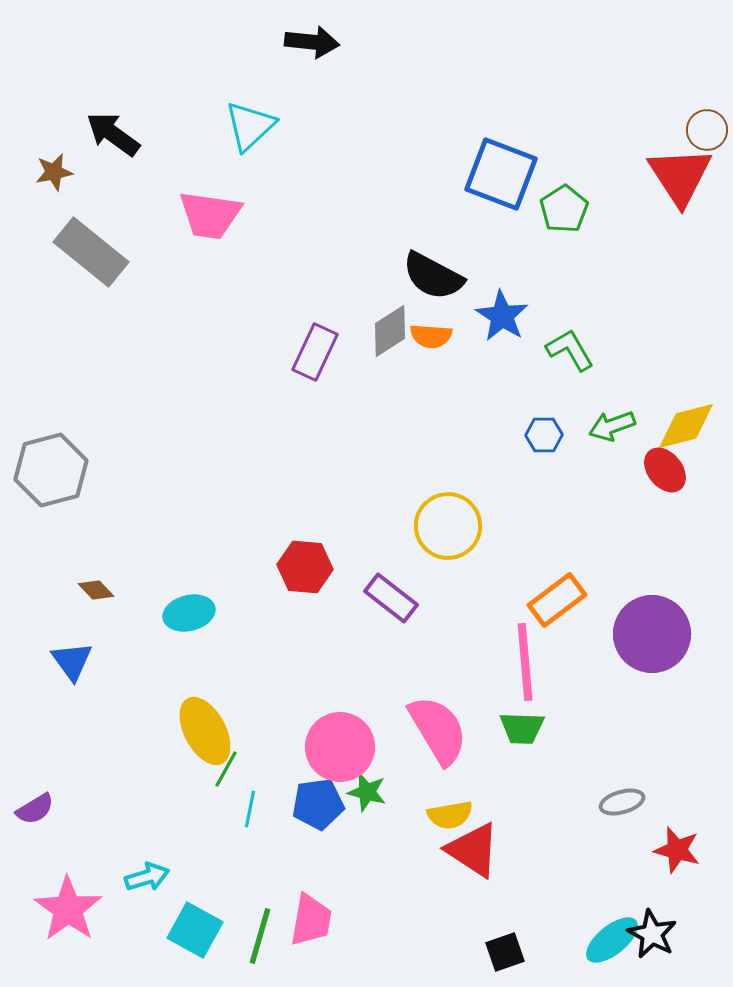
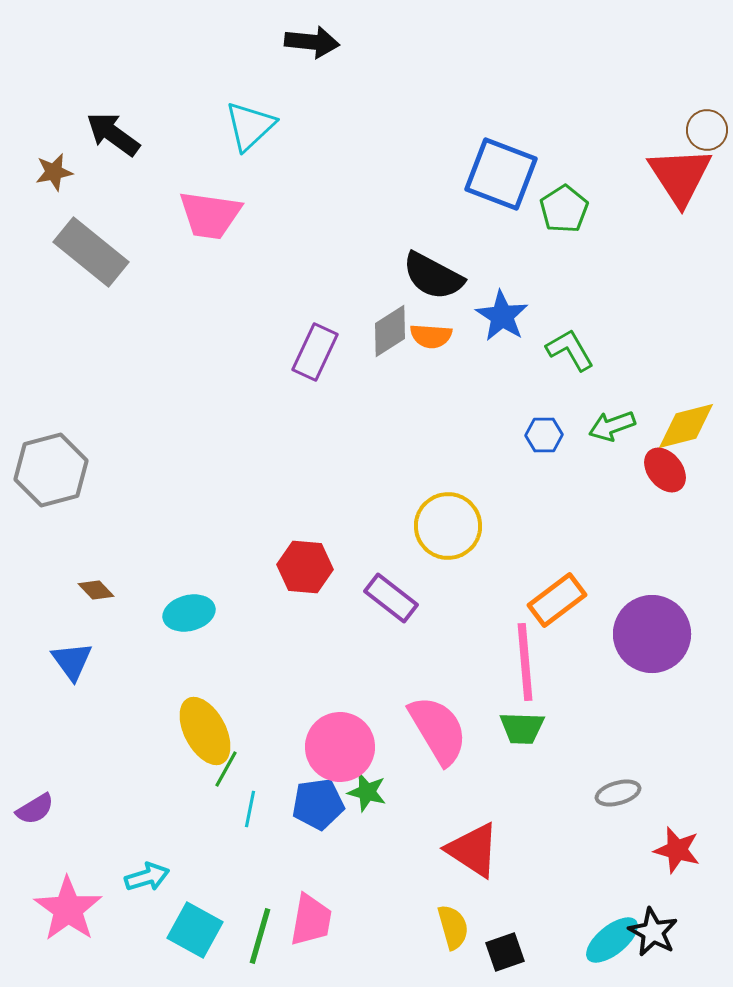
gray ellipse at (622, 802): moved 4 px left, 9 px up
yellow semicircle at (450, 815): moved 3 px right, 112 px down; rotated 96 degrees counterclockwise
black star at (652, 934): moved 1 px right, 2 px up
